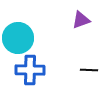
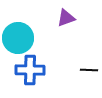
purple triangle: moved 15 px left, 2 px up
